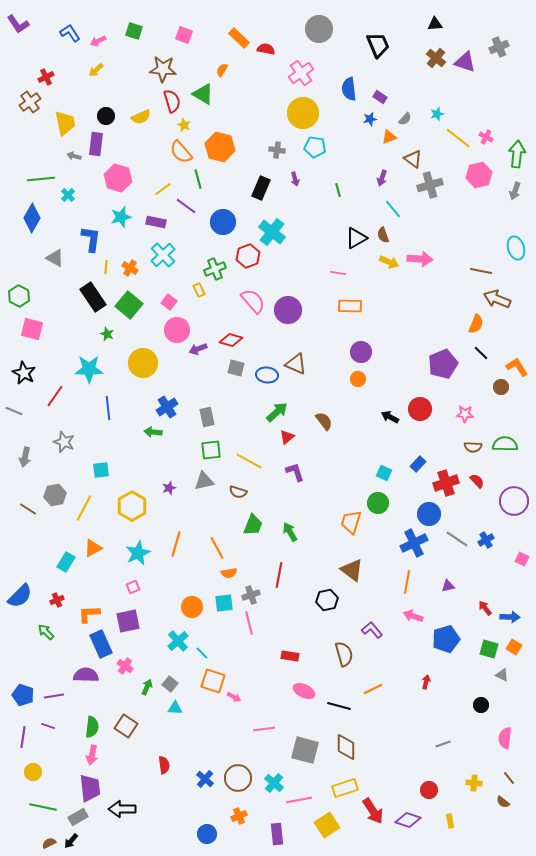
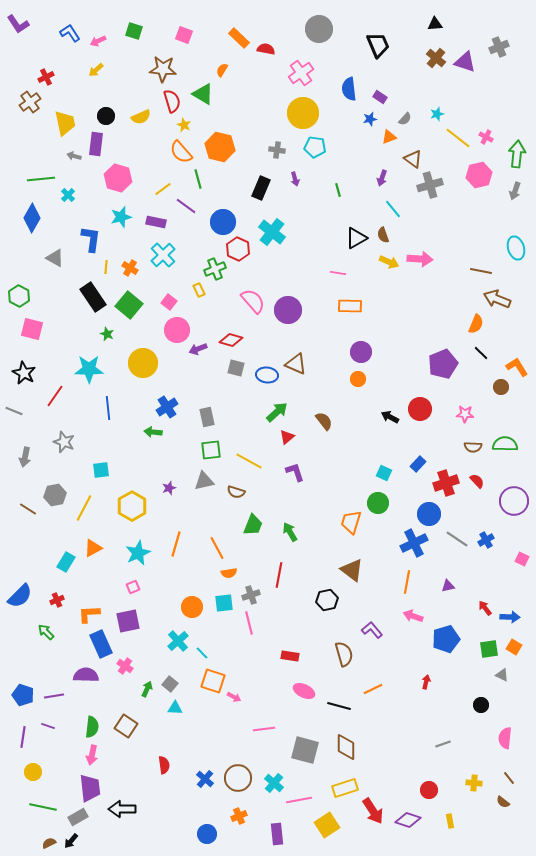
red hexagon at (248, 256): moved 10 px left, 7 px up; rotated 15 degrees counterclockwise
brown semicircle at (238, 492): moved 2 px left
green square at (489, 649): rotated 24 degrees counterclockwise
green arrow at (147, 687): moved 2 px down
